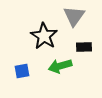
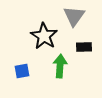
green arrow: rotated 110 degrees clockwise
